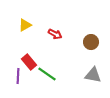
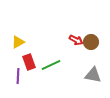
yellow triangle: moved 7 px left, 17 px down
red arrow: moved 21 px right, 6 px down
red rectangle: rotated 21 degrees clockwise
green line: moved 4 px right, 9 px up; rotated 60 degrees counterclockwise
